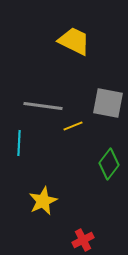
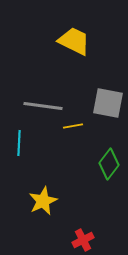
yellow line: rotated 12 degrees clockwise
